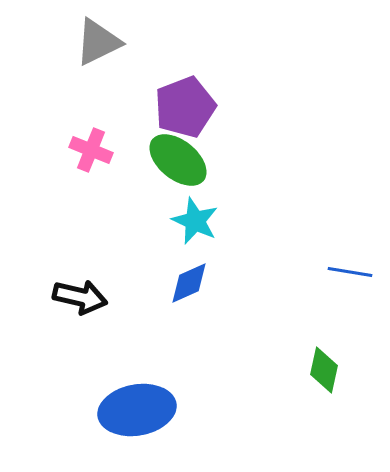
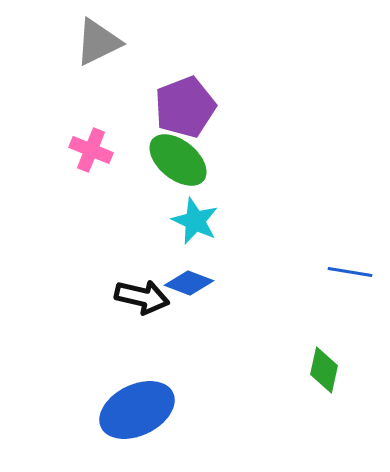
blue diamond: rotated 45 degrees clockwise
black arrow: moved 62 px right
blue ellipse: rotated 16 degrees counterclockwise
